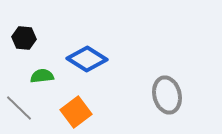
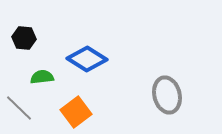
green semicircle: moved 1 px down
